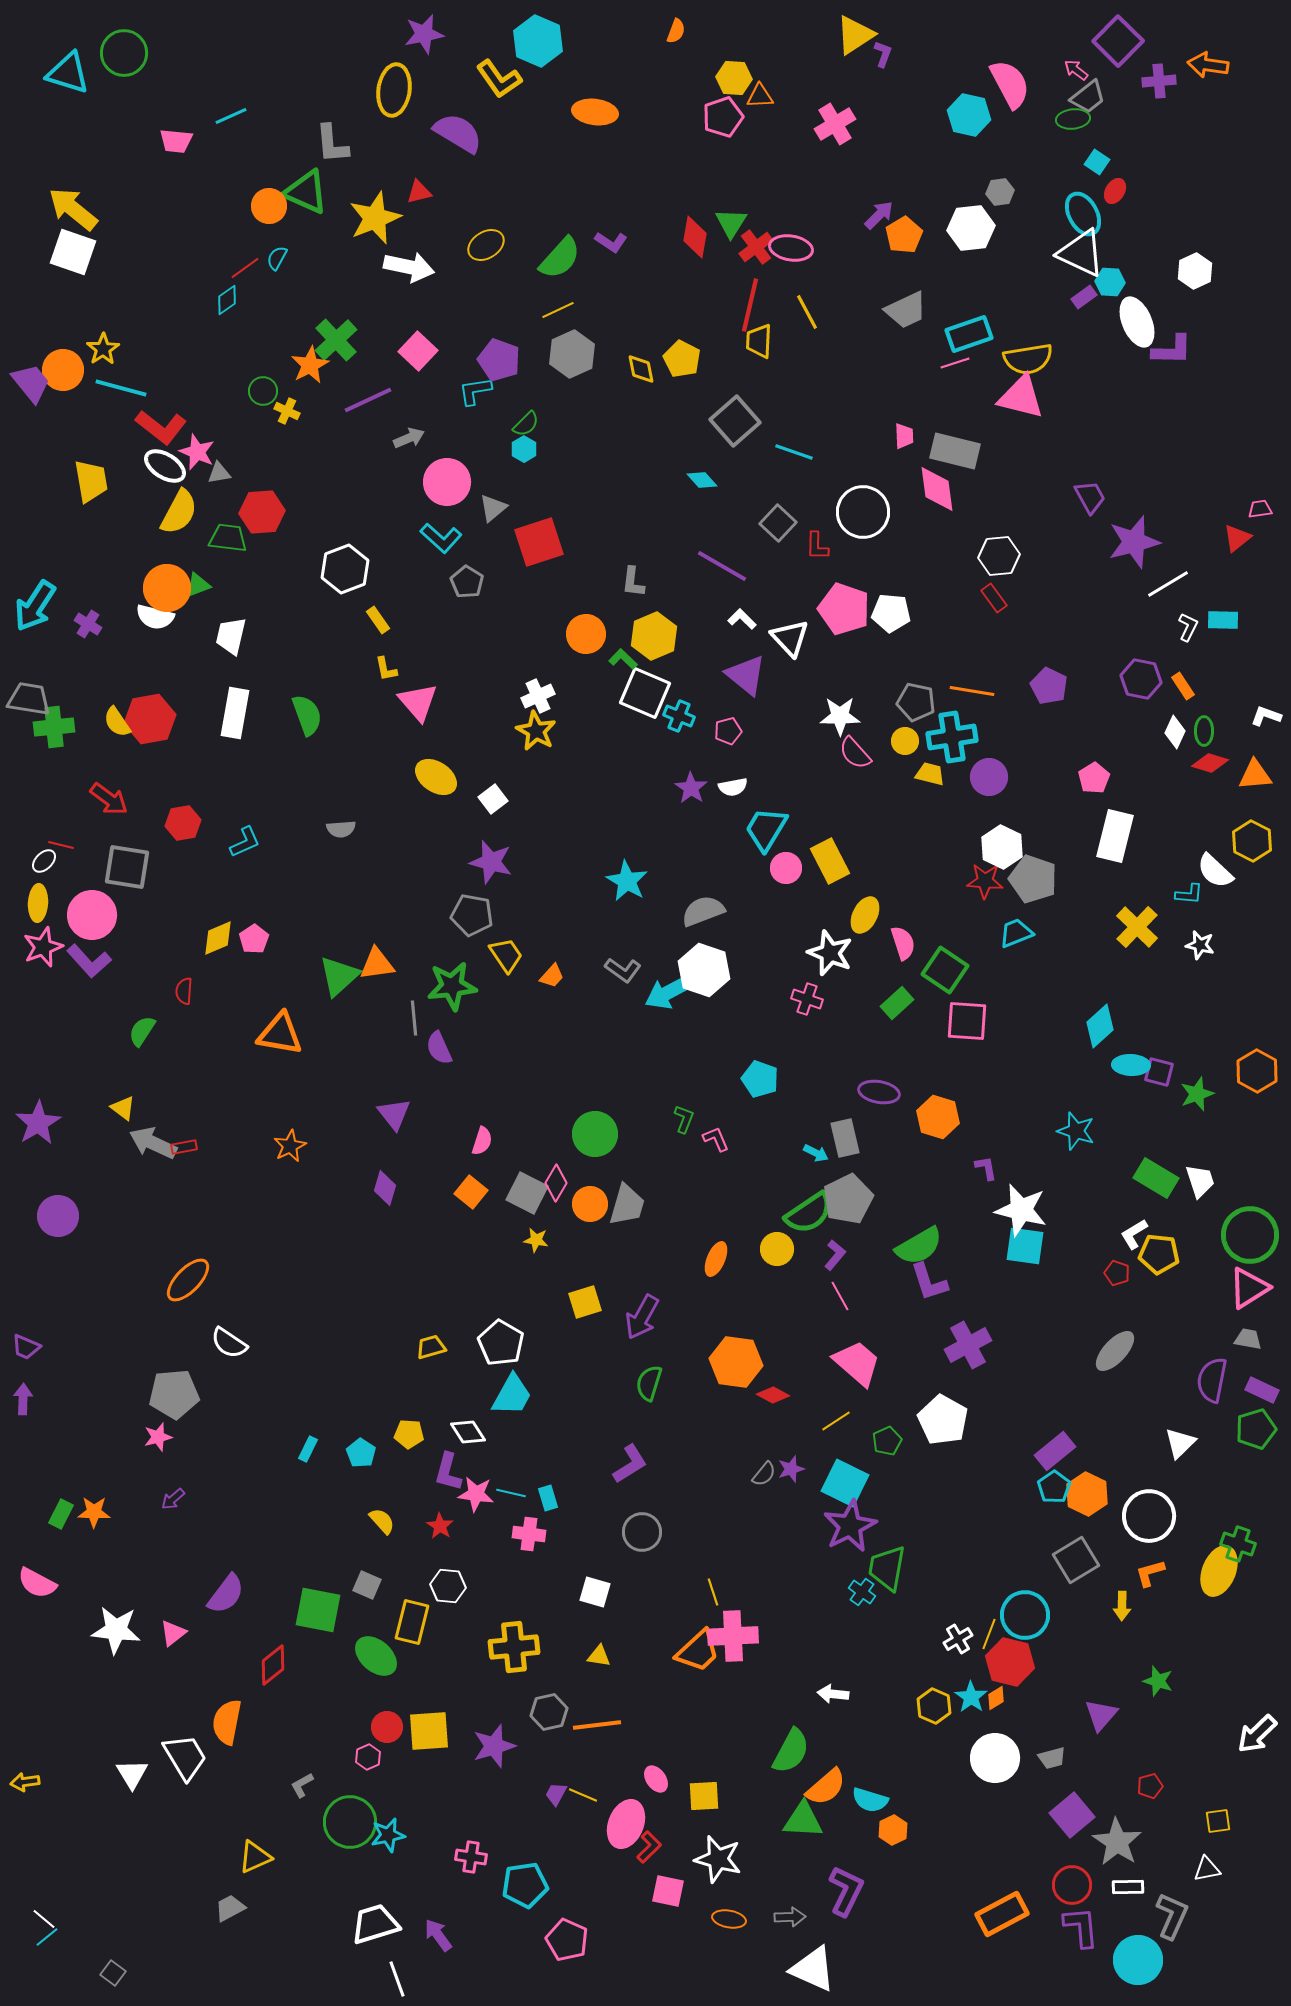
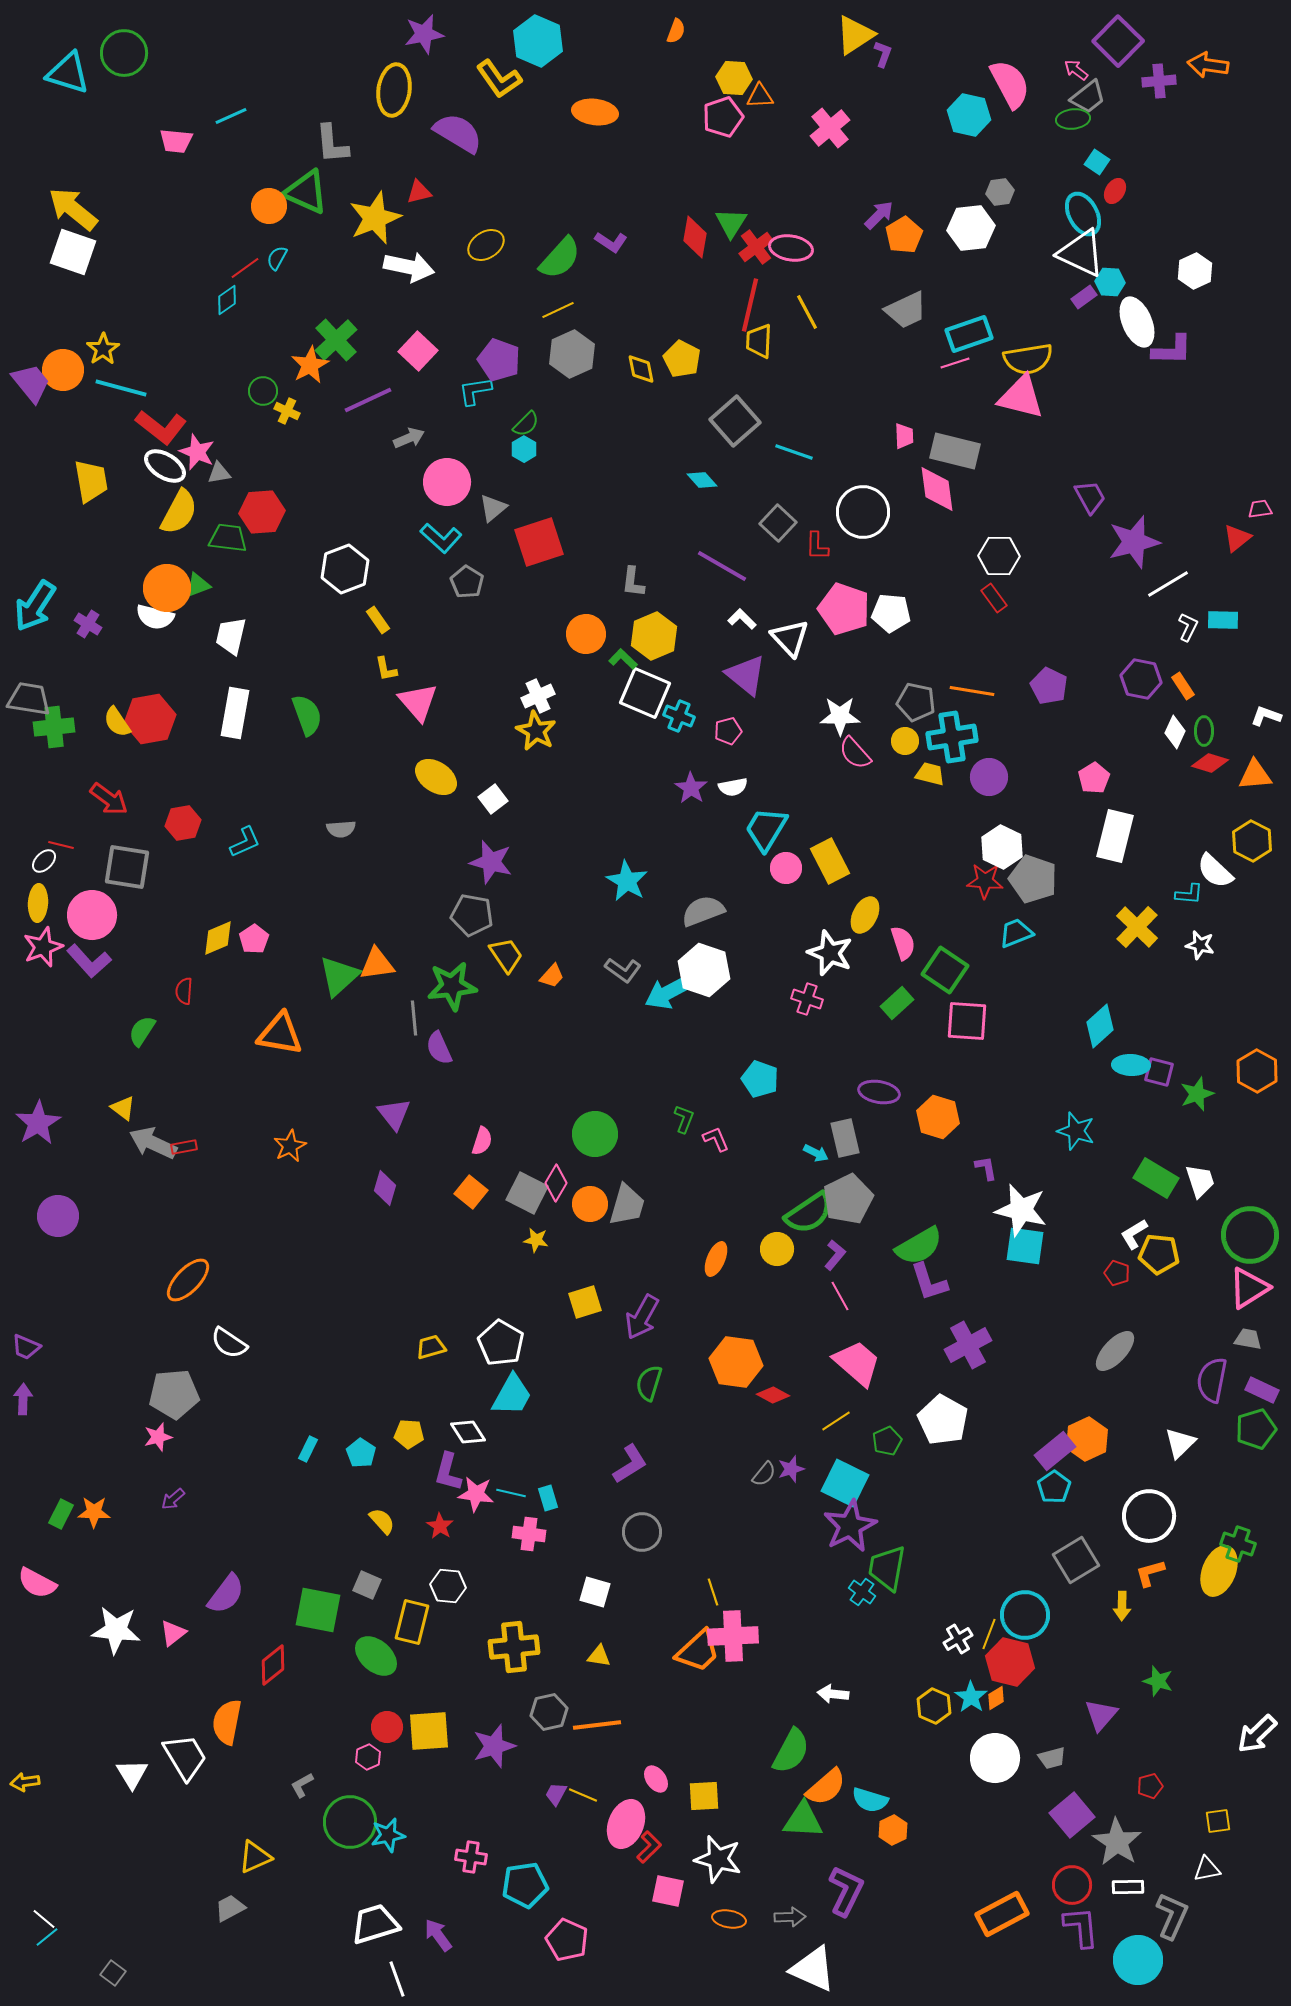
pink cross at (835, 124): moved 5 px left, 4 px down; rotated 9 degrees counterclockwise
white hexagon at (999, 556): rotated 6 degrees clockwise
orange hexagon at (1087, 1494): moved 55 px up; rotated 9 degrees clockwise
